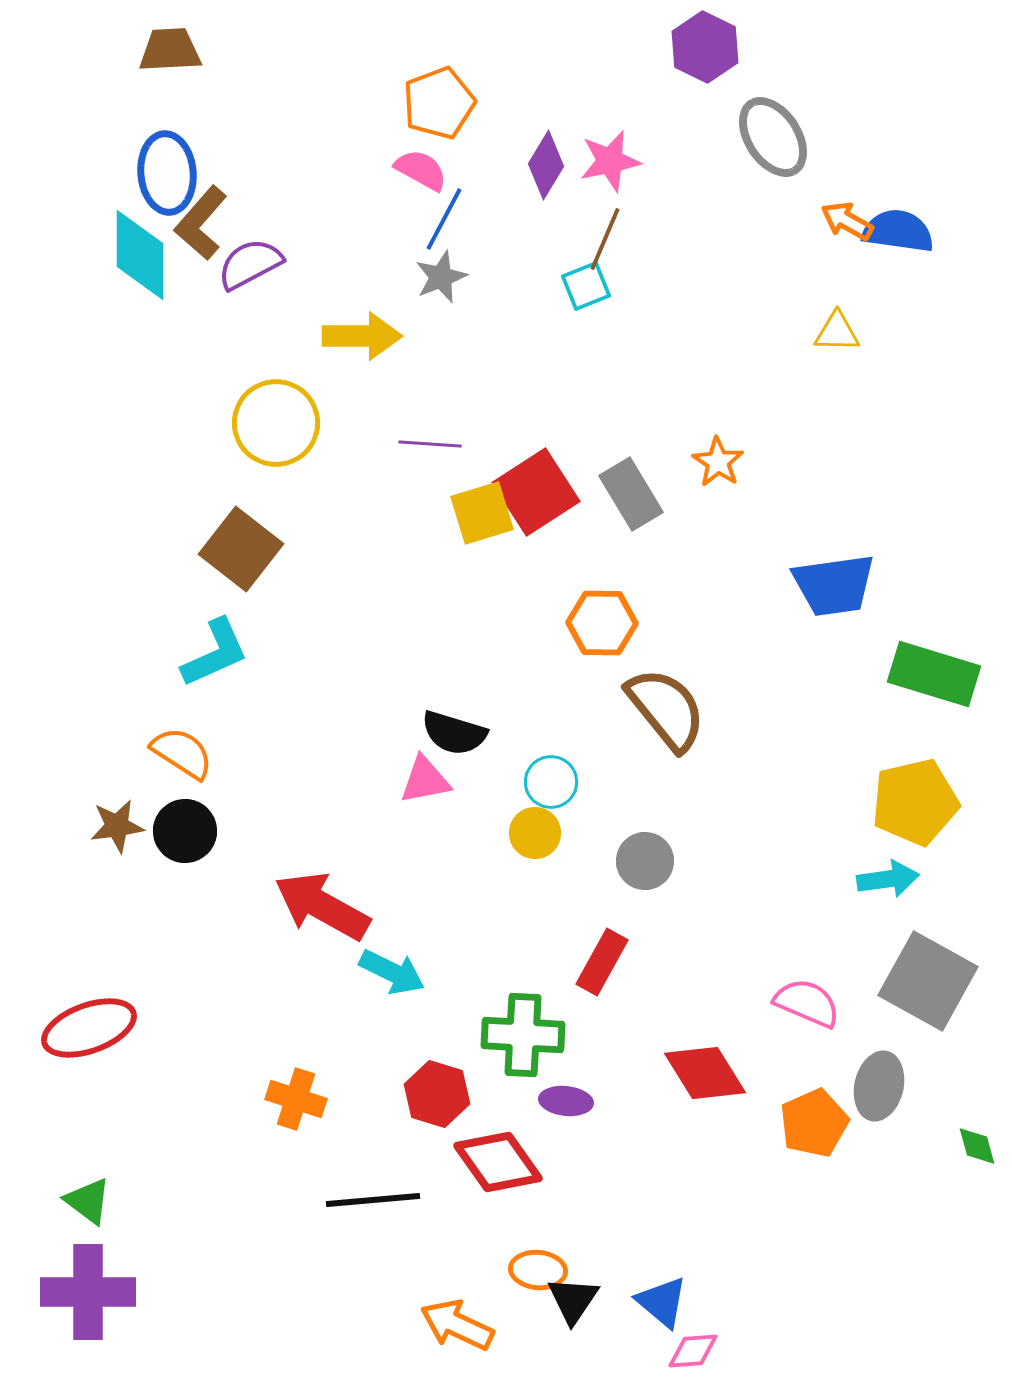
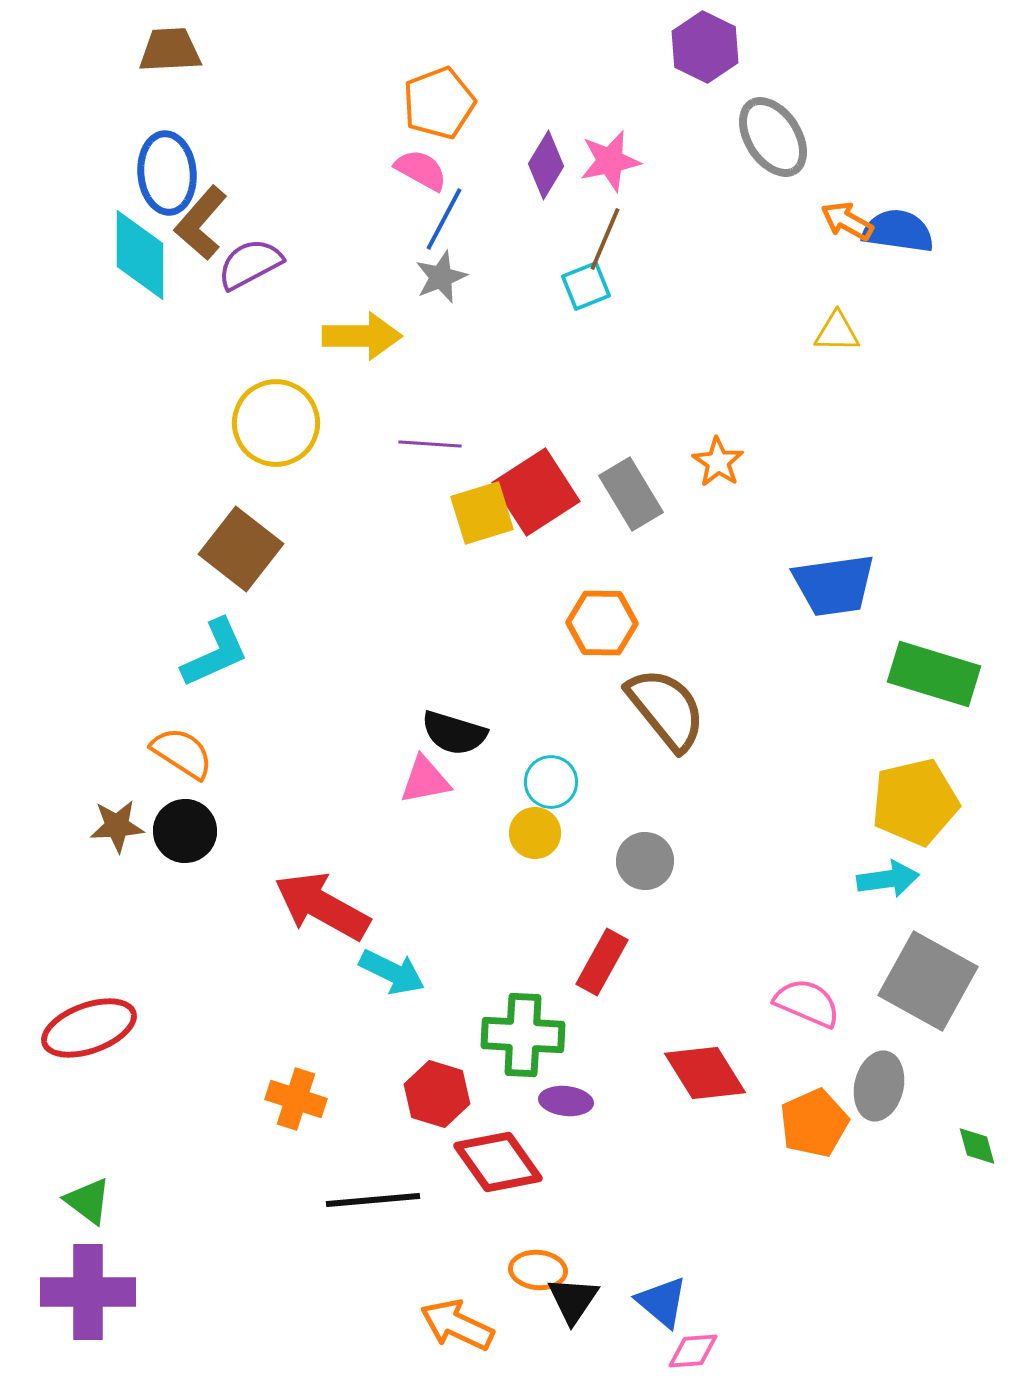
brown star at (117, 826): rotated 4 degrees clockwise
